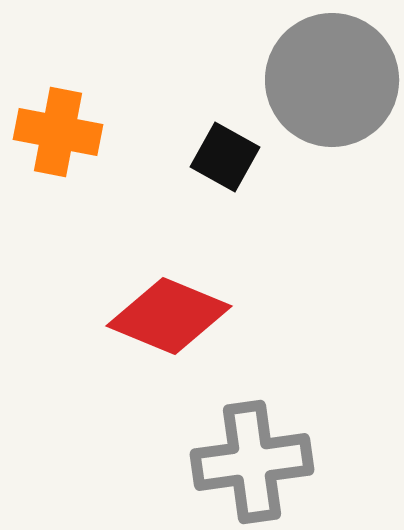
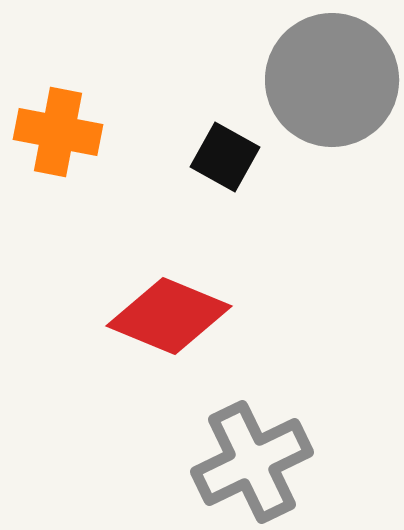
gray cross: rotated 18 degrees counterclockwise
